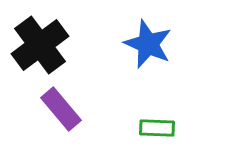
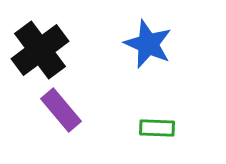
black cross: moved 5 px down
purple rectangle: moved 1 px down
